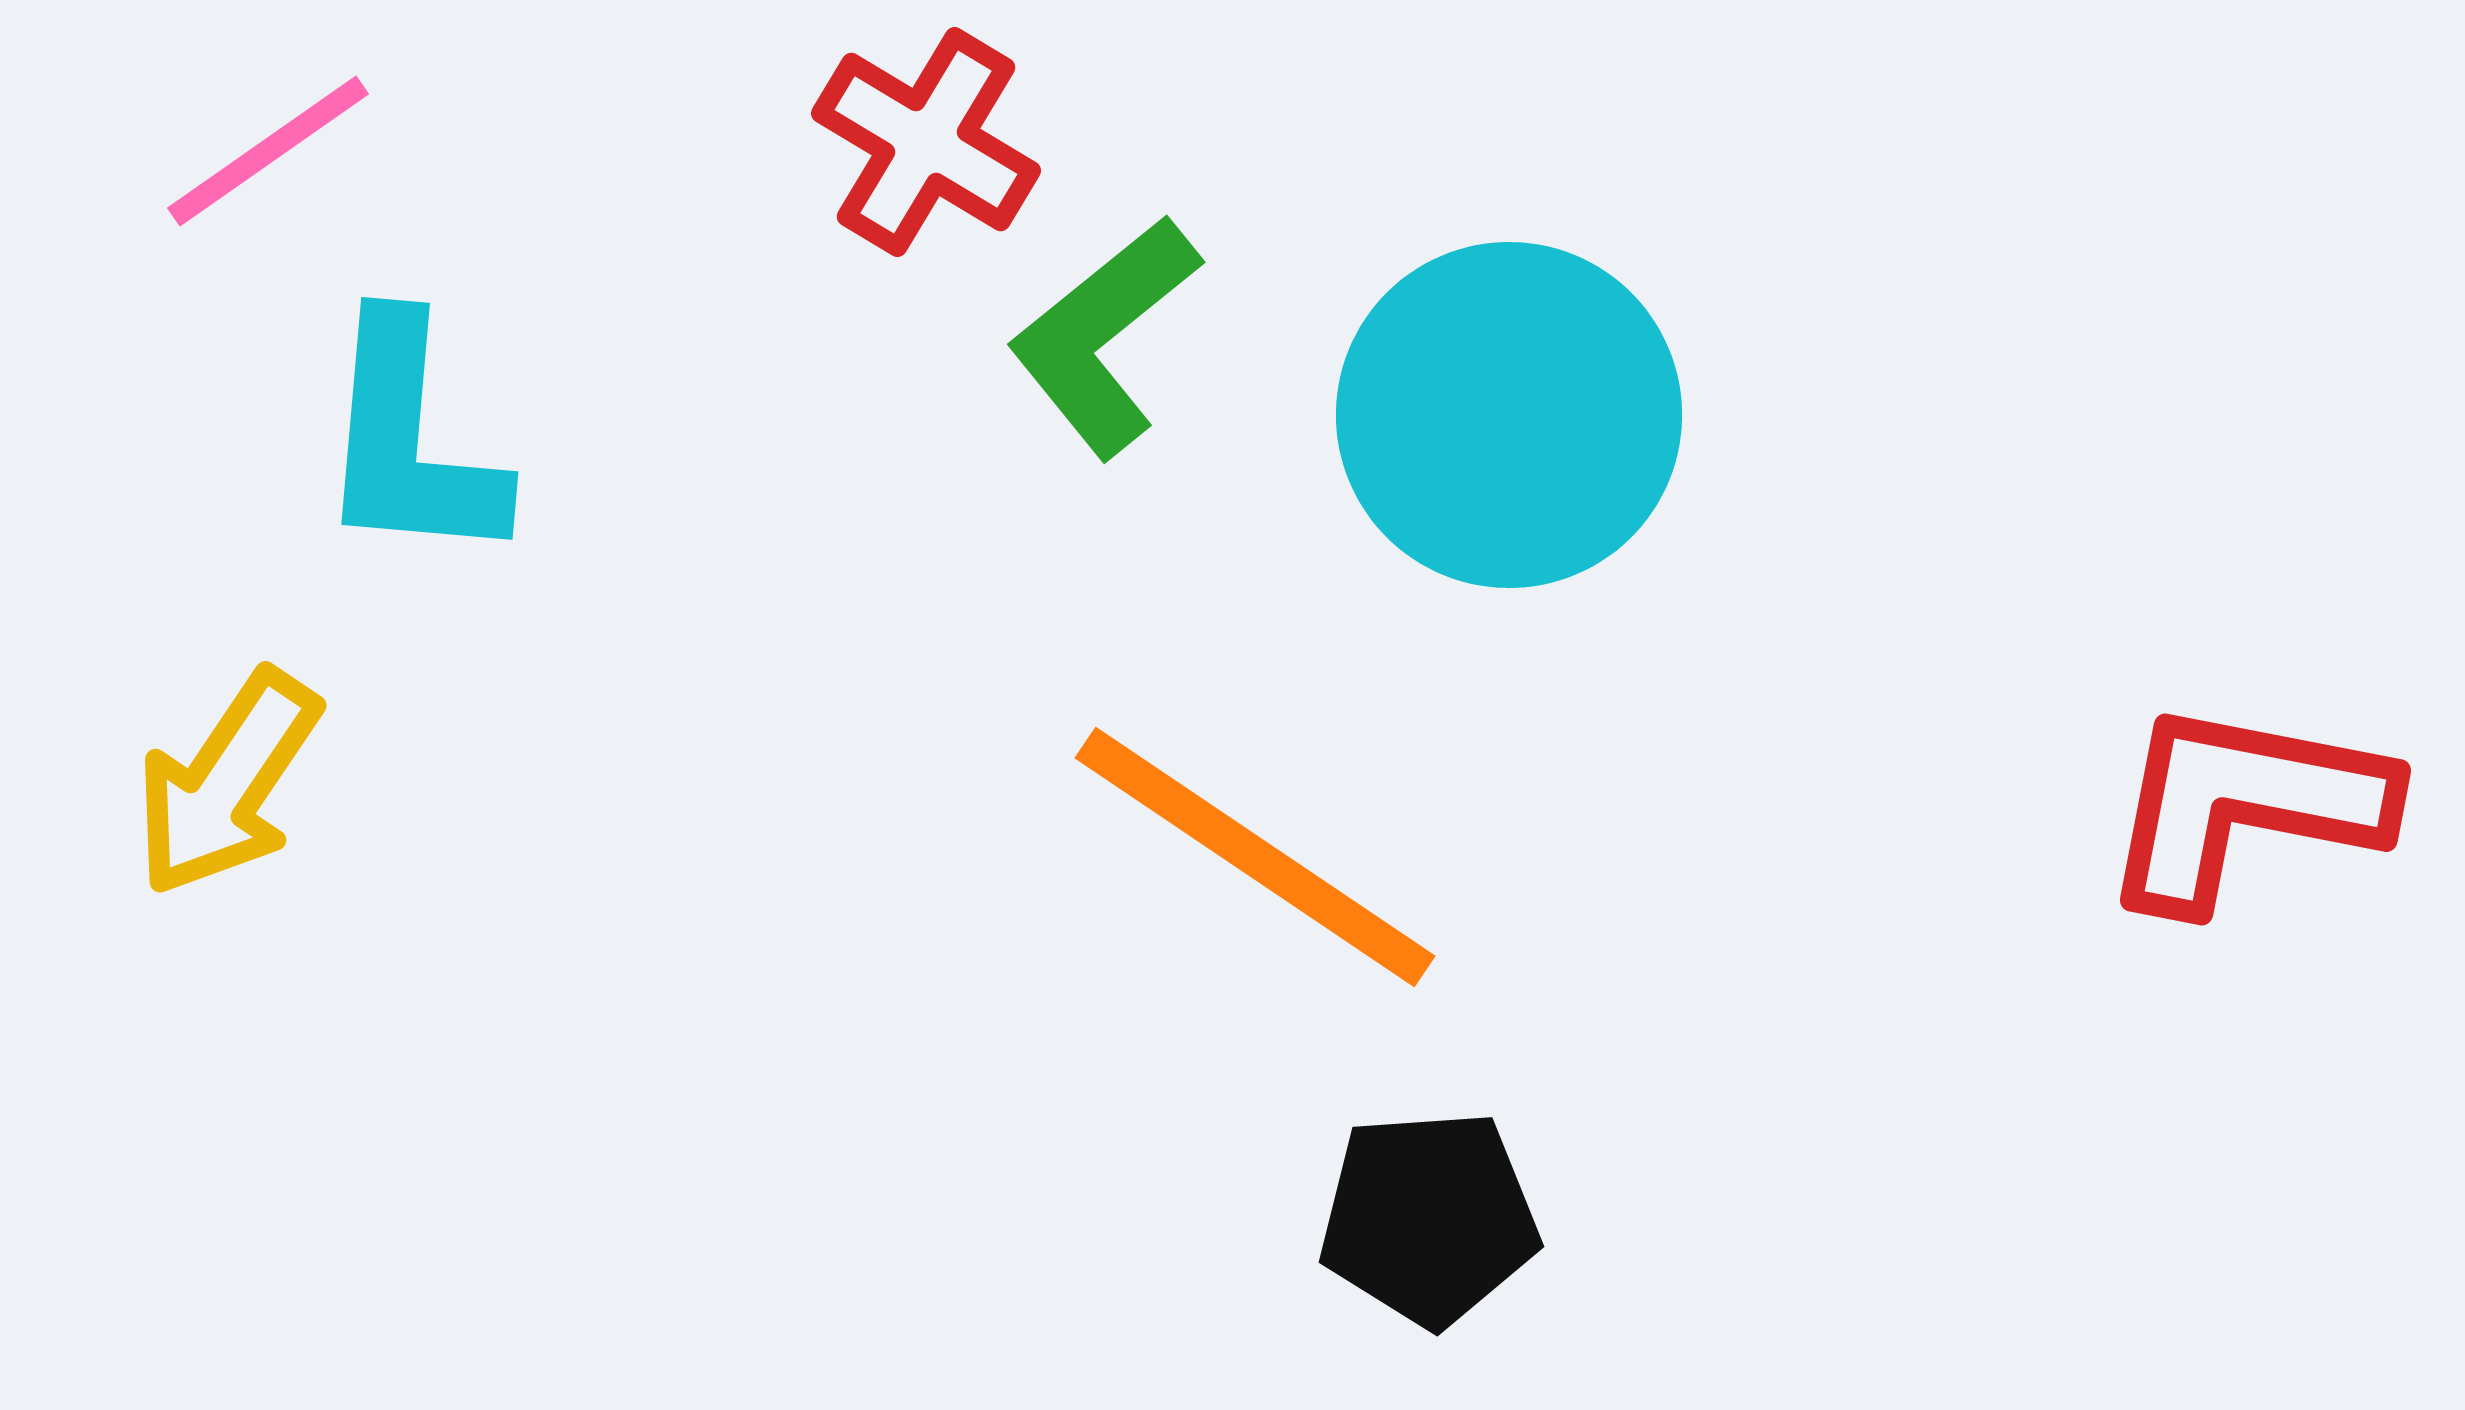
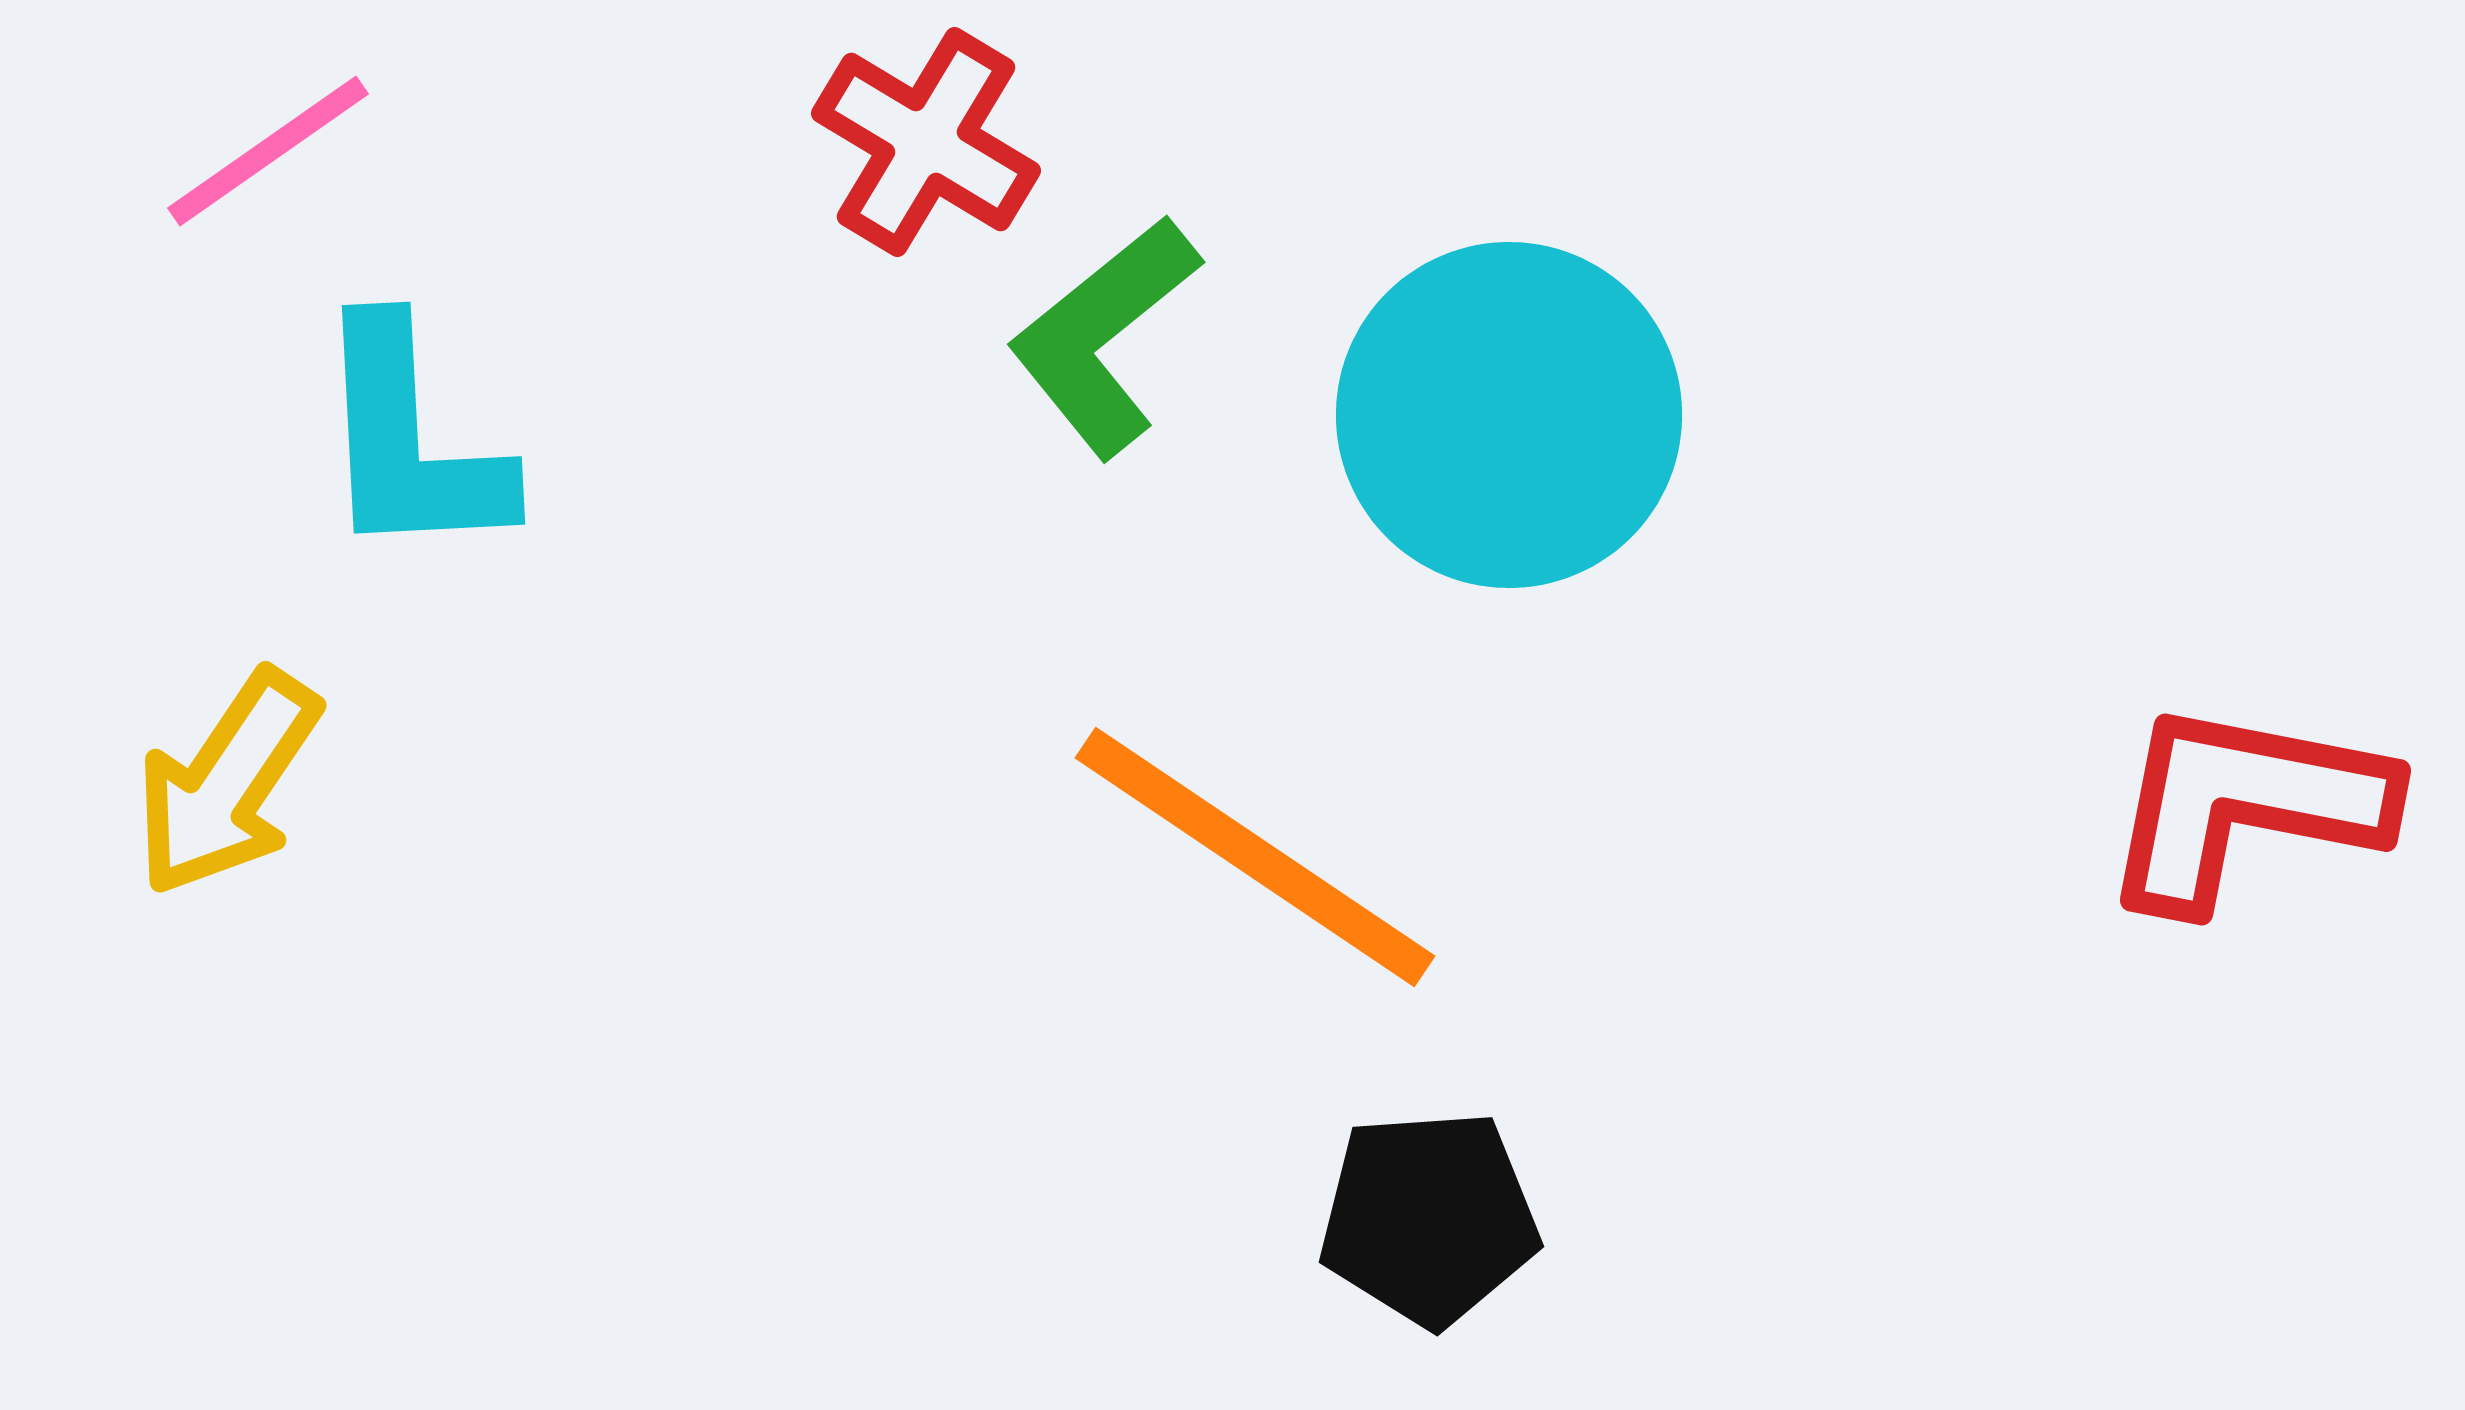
cyan L-shape: rotated 8 degrees counterclockwise
